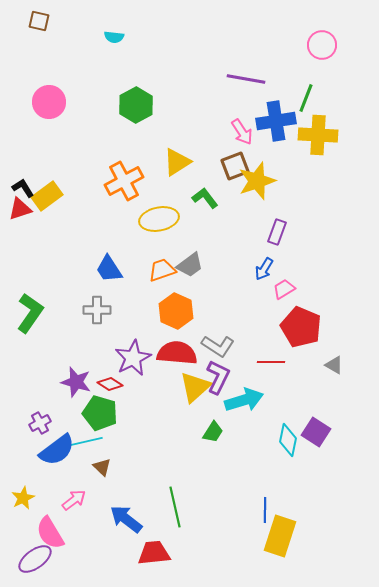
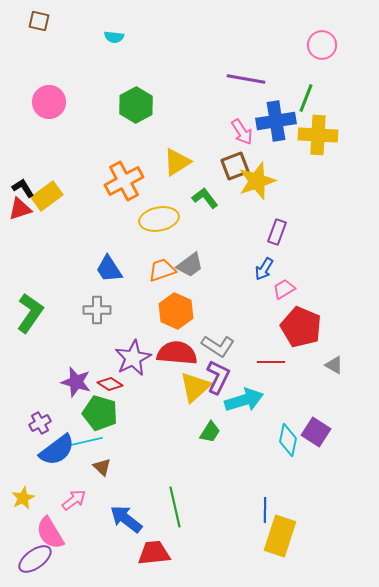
green trapezoid at (213, 432): moved 3 px left
